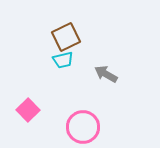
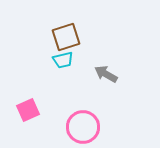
brown square: rotated 8 degrees clockwise
pink square: rotated 20 degrees clockwise
